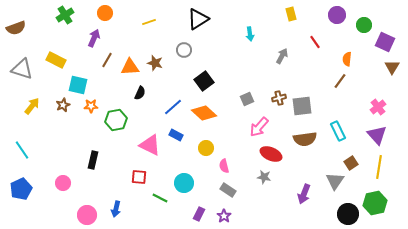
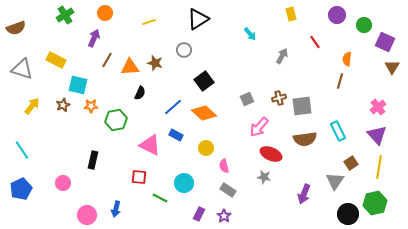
cyan arrow at (250, 34): rotated 32 degrees counterclockwise
brown line at (340, 81): rotated 21 degrees counterclockwise
